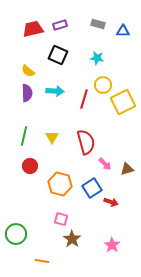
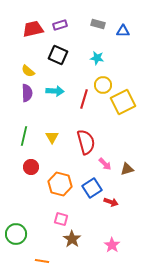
red circle: moved 1 px right, 1 px down
